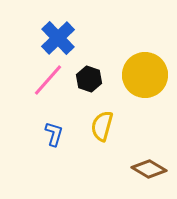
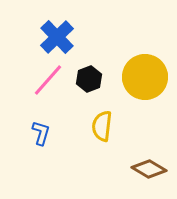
blue cross: moved 1 px left, 1 px up
yellow circle: moved 2 px down
black hexagon: rotated 20 degrees clockwise
yellow semicircle: rotated 8 degrees counterclockwise
blue L-shape: moved 13 px left, 1 px up
